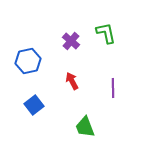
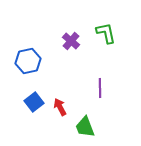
red arrow: moved 12 px left, 26 px down
purple line: moved 13 px left
blue square: moved 3 px up
